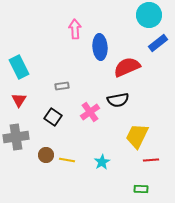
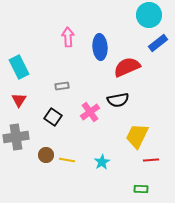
pink arrow: moved 7 px left, 8 px down
